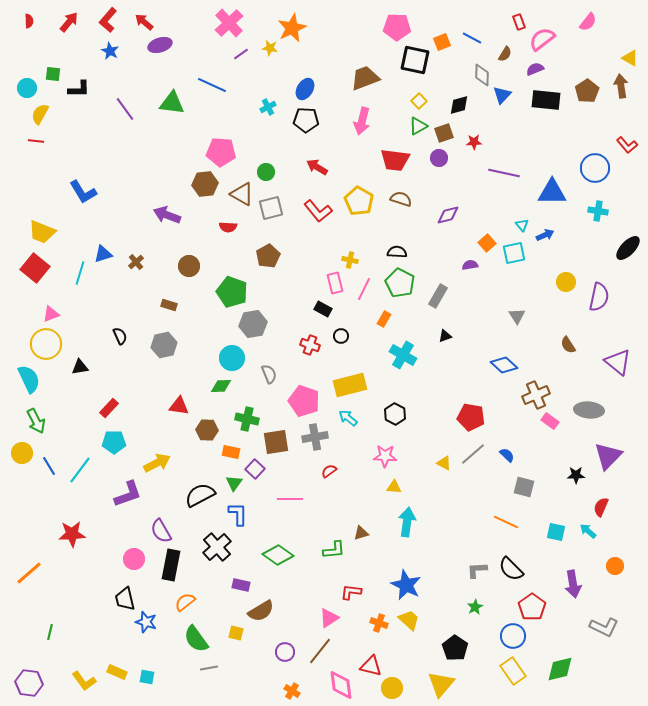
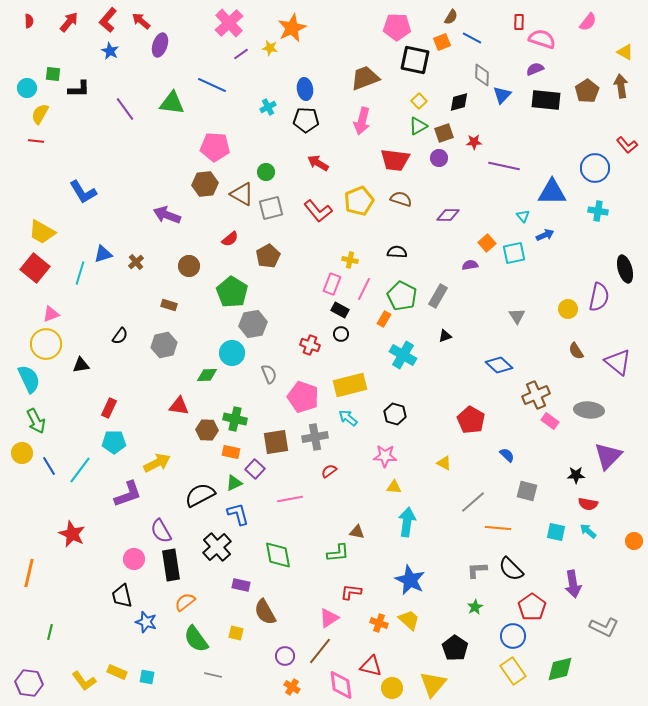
red arrow at (144, 22): moved 3 px left, 1 px up
red rectangle at (519, 22): rotated 21 degrees clockwise
pink semicircle at (542, 39): rotated 56 degrees clockwise
purple ellipse at (160, 45): rotated 55 degrees counterclockwise
brown semicircle at (505, 54): moved 54 px left, 37 px up
yellow triangle at (630, 58): moved 5 px left, 6 px up
blue ellipse at (305, 89): rotated 40 degrees counterclockwise
black diamond at (459, 105): moved 3 px up
pink pentagon at (221, 152): moved 6 px left, 5 px up
red arrow at (317, 167): moved 1 px right, 4 px up
purple line at (504, 173): moved 7 px up
yellow pentagon at (359, 201): rotated 20 degrees clockwise
purple diamond at (448, 215): rotated 15 degrees clockwise
cyan triangle at (522, 225): moved 1 px right, 9 px up
red semicircle at (228, 227): moved 2 px right, 12 px down; rotated 42 degrees counterclockwise
yellow trapezoid at (42, 232): rotated 8 degrees clockwise
black ellipse at (628, 248): moved 3 px left, 21 px down; rotated 60 degrees counterclockwise
yellow circle at (566, 282): moved 2 px right, 27 px down
pink rectangle at (335, 283): moved 3 px left, 1 px down; rotated 35 degrees clockwise
green pentagon at (400, 283): moved 2 px right, 13 px down
green pentagon at (232, 292): rotated 12 degrees clockwise
black rectangle at (323, 309): moved 17 px right, 1 px down
black semicircle at (120, 336): rotated 60 degrees clockwise
black circle at (341, 336): moved 2 px up
brown semicircle at (568, 345): moved 8 px right, 6 px down
cyan circle at (232, 358): moved 5 px up
blue diamond at (504, 365): moved 5 px left
black triangle at (80, 367): moved 1 px right, 2 px up
green diamond at (221, 386): moved 14 px left, 11 px up
pink pentagon at (304, 401): moved 1 px left, 4 px up
red rectangle at (109, 408): rotated 18 degrees counterclockwise
black hexagon at (395, 414): rotated 10 degrees counterclockwise
red pentagon at (471, 417): moved 3 px down; rotated 20 degrees clockwise
green cross at (247, 419): moved 12 px left
gray line at (473, 454): moved 48 px down
green triangle at (234, 483): rotated 30 degrees clockwise
gray square at (524, 487): moved 3 px right, 4 px down
pink line at (290, 499): rotated 10 degrees counterclockwise
red semicircle at (601, 507): moved 13 px left, 3 px up; rotated 102 degrees counterclockwise
blue L-shape at (238, 514): rotated 15 degrees counterclockwise
orange line at (506, 522): moved 8 px left, 6 px down; rotated 20 degrees counterclockwise
brown triangle at (361, 533): moved 4 px left, 1 px up; rotated 28 degrees clockwise
red star at (72, 534): rotated 28 degrees clockwise
green L-shape at (334, 550): moved 4 px right, 3 px down
green diamond at (278, 555): rotated 44 degrees clockwise
black rectangle at (171, 565): rotated 20 degrees counterclockwise
orange circle at (615, 566): moved 19 px right, 25 px up
orange line at (29, 573): rotated 36 degrees counterclockwise
blue star at (406, 585): moved 4 px right, 5 px up
black trapezoid at (125, 599): moved 3 px left, 3 px up
brown semicircle at (261, 611): moved 4 px right, 1 px down; rotated 92 degrees clockwise
purple circle at (285, 652): moved 4 px down
gray line at (209, 668): moved 4 px right, 7 px down; rotated 24 degrees clockwise
yellow triangle at (441, 684): moved 8 px left
orange cross at (292, 691): moved 4 px up
